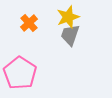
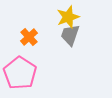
orange cross: moved 14 px down
